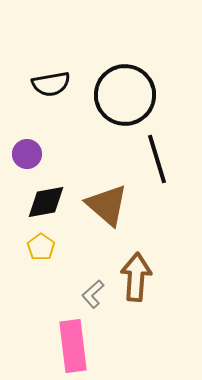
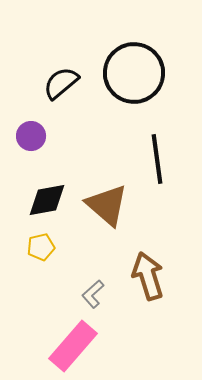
black semicircle: moved 10 px right, 1 px up; rotated 150 degrees clockwise
black circle: moved 9 px right, 22 px up
purple circle: moved 4 px right, 18 px up
black line: rotated 9 degrees clockwise
black diamond: moved 1 px right, 2 px up
yellow pentagon: rotated 24 degrees clockwise
brown arrow: moved 12 px right, 1 px up; rotated 21 degrees counterclockwise
pink rectangle: rotated 48 degrees clockwise
